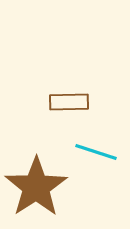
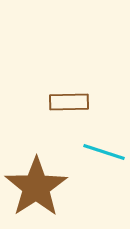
cyan line: moved 8 px right
